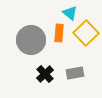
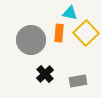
cyan triangle: rotated 28 degrees counterclockwise
gray rectangle: moved 3 px right, 8 px down
